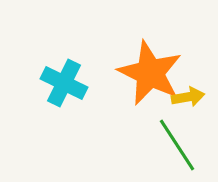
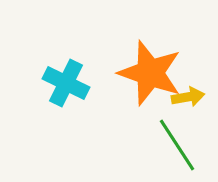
orange star: rotated 6 degrees counterclockwise
cyan cross: moved 2 px right
